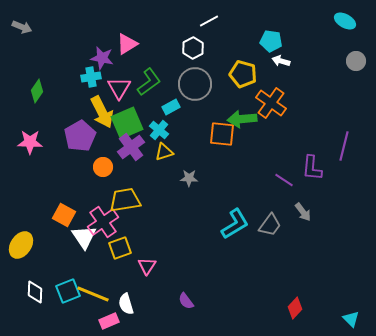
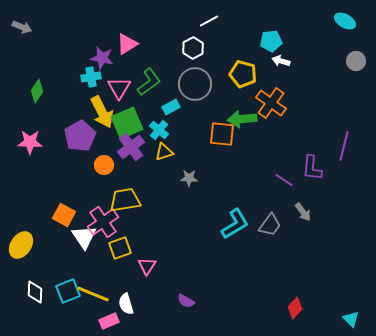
cyan pentagon at (271, 41): rotated 15 degrees counterclockwise
orange circle at (103, 167): moved 1 px right, 2 px up
purple semicircle at (186, 301): rotated 24 degrees counterclockwise
